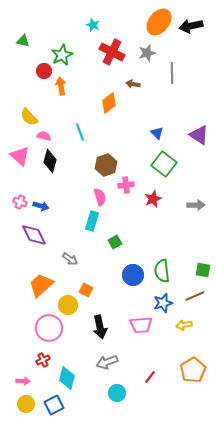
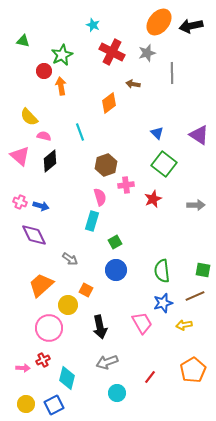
black diamond at (50, 161): rotated 35 degrees clockwise
blue circle at (133, 275): moved 17 px left, 5 px up
pink trapezoid at (141, 325): moved 1 px right, 2 px up; rotated 115 degrees counterclockwise
pink arrow at (23, 381): moved 13 px up
